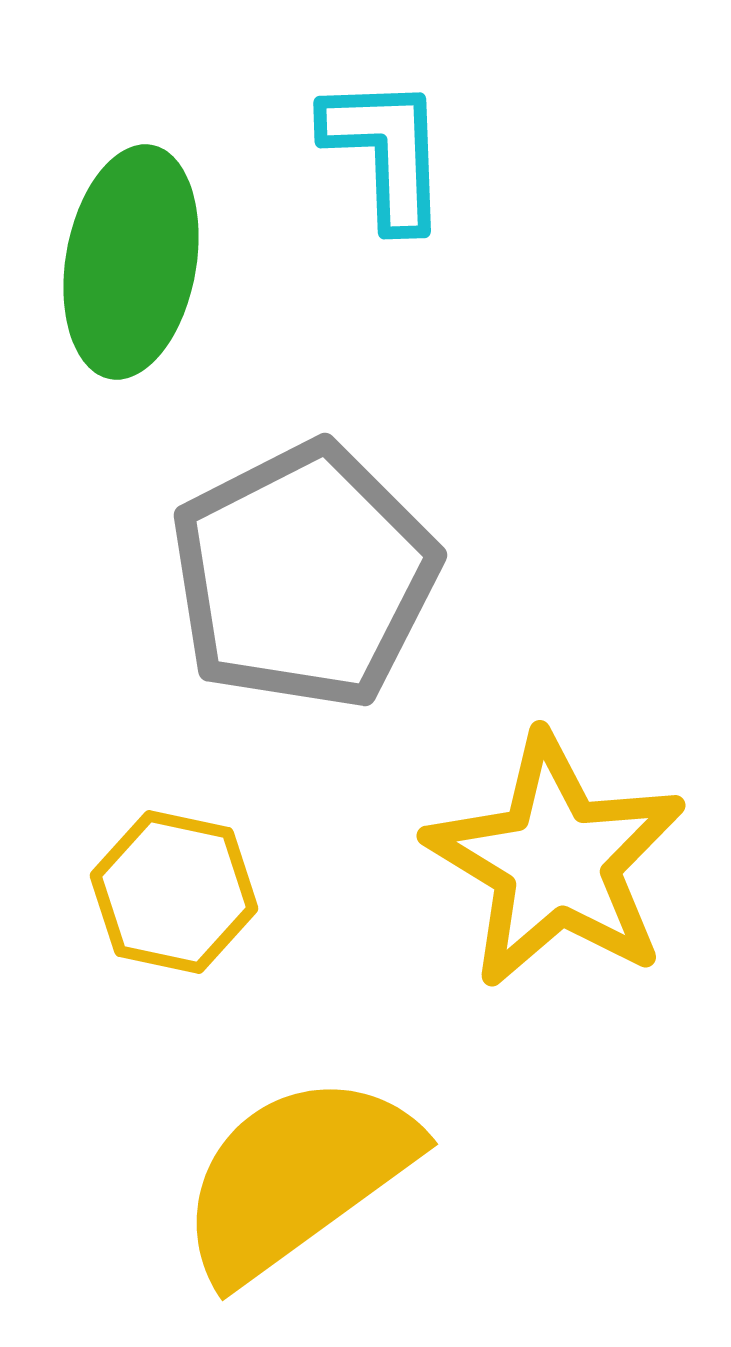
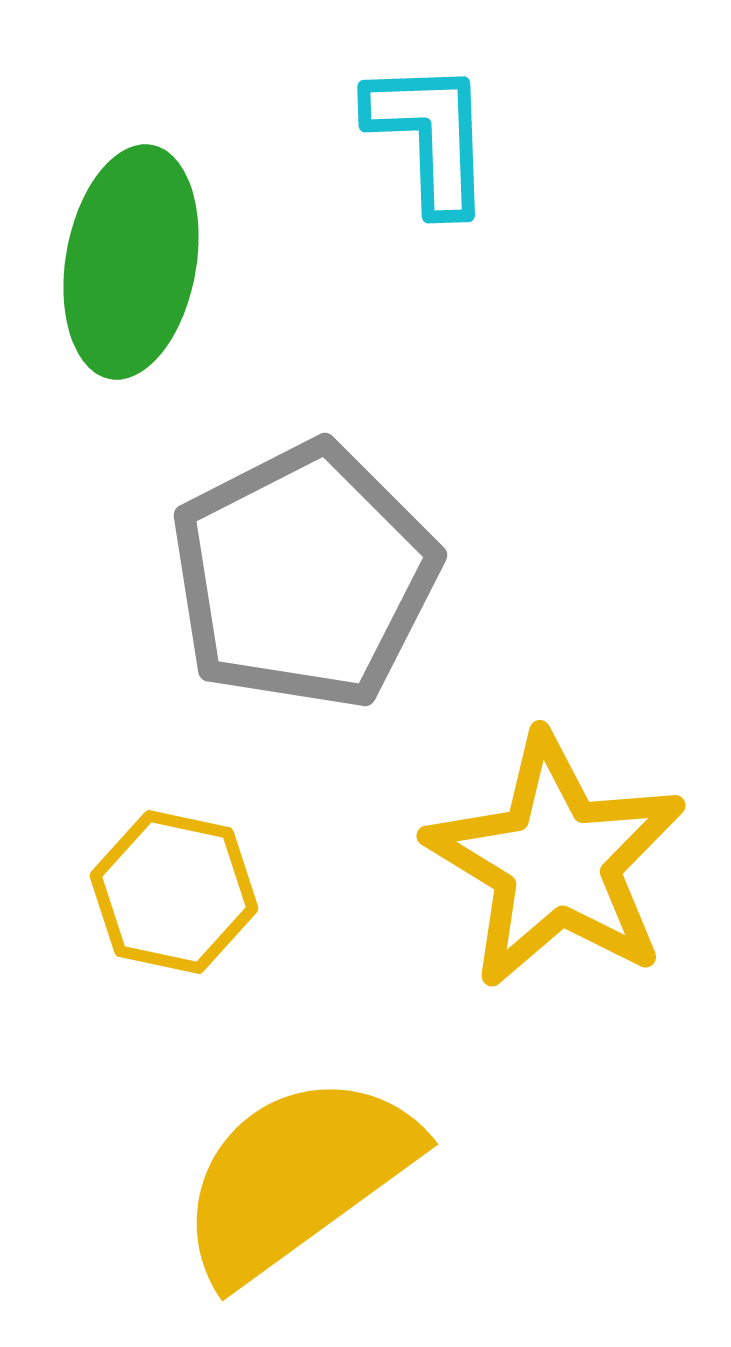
cyan L-shape: moved 44 px right, 16 px up
